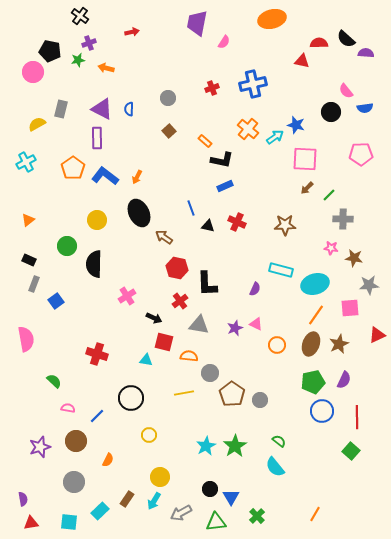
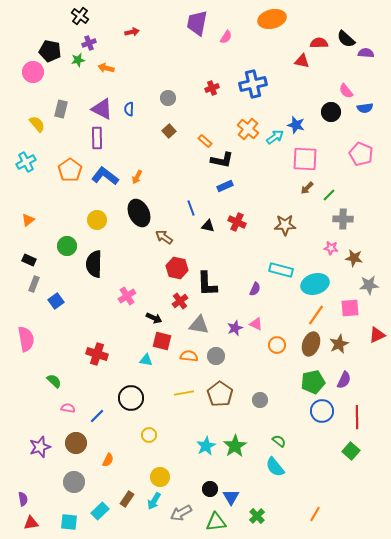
pink semicircle at (224, 42): moved 2 px right, 5 px up
yellow semicircle at (37, 124): rotated 78 degrees clockwise
pink pentagon at (361, 154): rotated 25 degrees clockwise
orange pentagon at (73, 168): moved 3 px left, 2 px down
red square at (164, 342): moved 2 px left, 1 px up
gray circle at (210, 373): moved 6 px right, 17 px up
brown pentagon at (232, 394): moved 12 px left
brown circle at (76, 441): moved 2 px down
